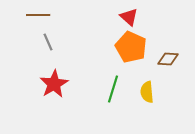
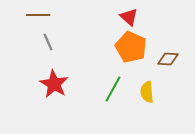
red star: rotated 12 degrees counterclockwise
green line: rotated 12 degrees clockwise
